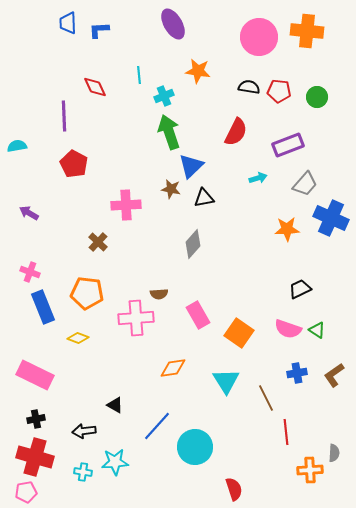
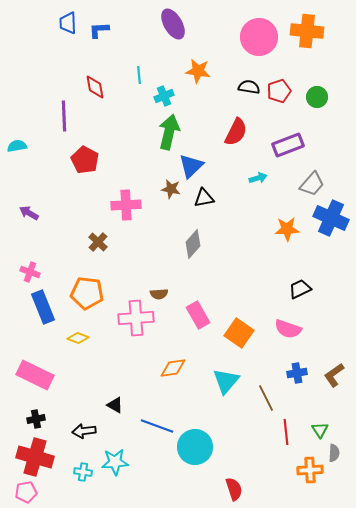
red diamond at (95, 87): rotated 15 degrees clockwise
red pentagon at (279, 91): rotated 25 degrees counterclockwise
green arrow at (169, 132): rotated 32 degrees clockwise
red pentagon at (74, 164): moved 11 px right, 4 px up
gray trapezoid at (305, 184): moved 7 px right
green triangle at (317, 330): moved 3 px right, 100 px down; rotated 24 degrees clockwise
cyan triangle at (226, 381): rotated 12 degrees clockwise
blue line at (157, 426): rotated 68 degrees clockwise
